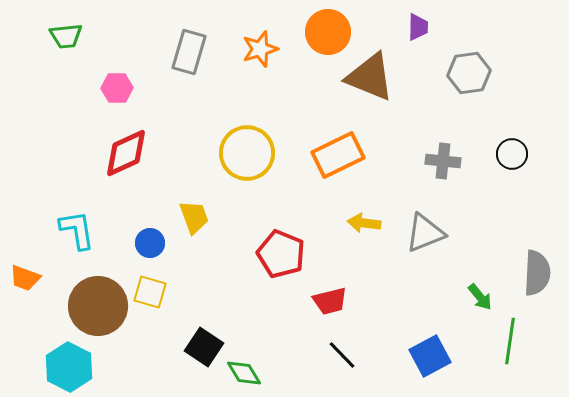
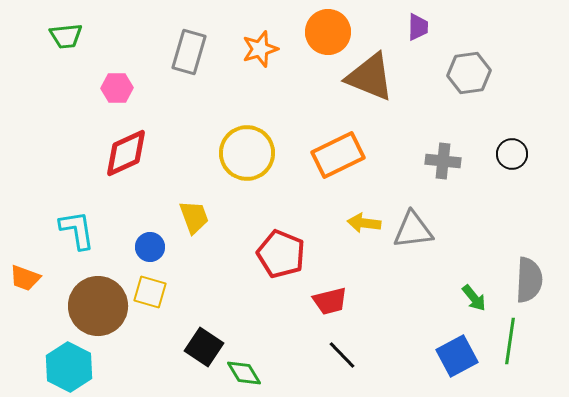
gray triangle: moved 12 px left, 3 px up; rotated 15 degrees clockwise
blue circle: moved 4 px down
gray semicircle: moved 8 px left, 7 px down
green arrow: moved 6 px left, 1 px down
blue square: moved 27 px right
